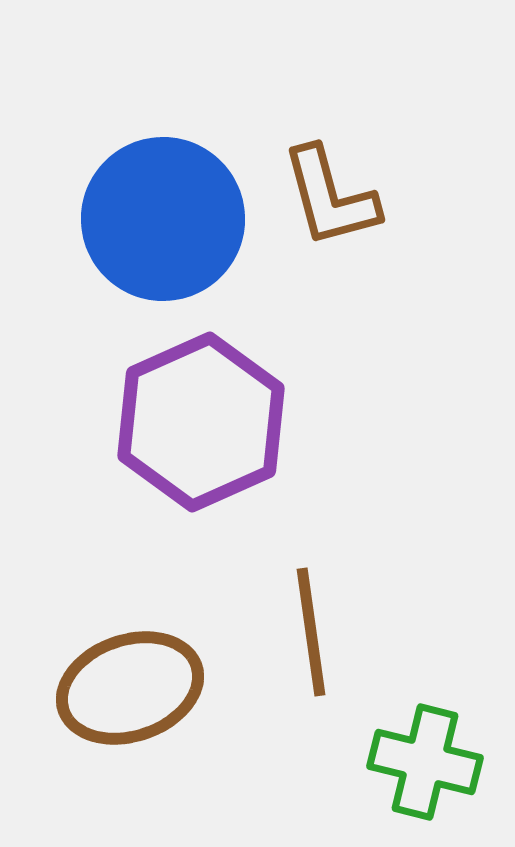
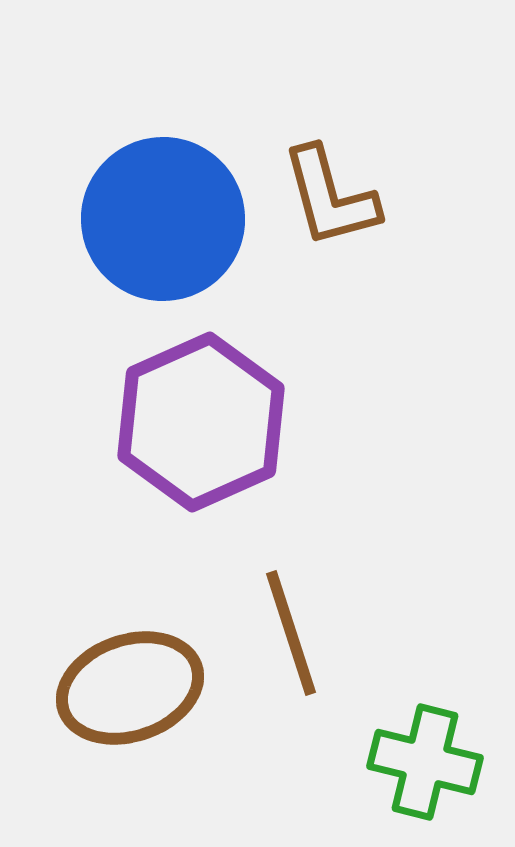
brown line: moved 20 px left, 1 px down; rotated 10 degrees counterclockwise
